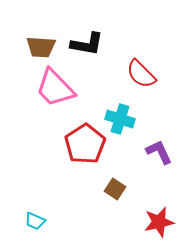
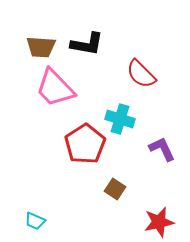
purple L-shape: moved 3 px right, 3 px up
